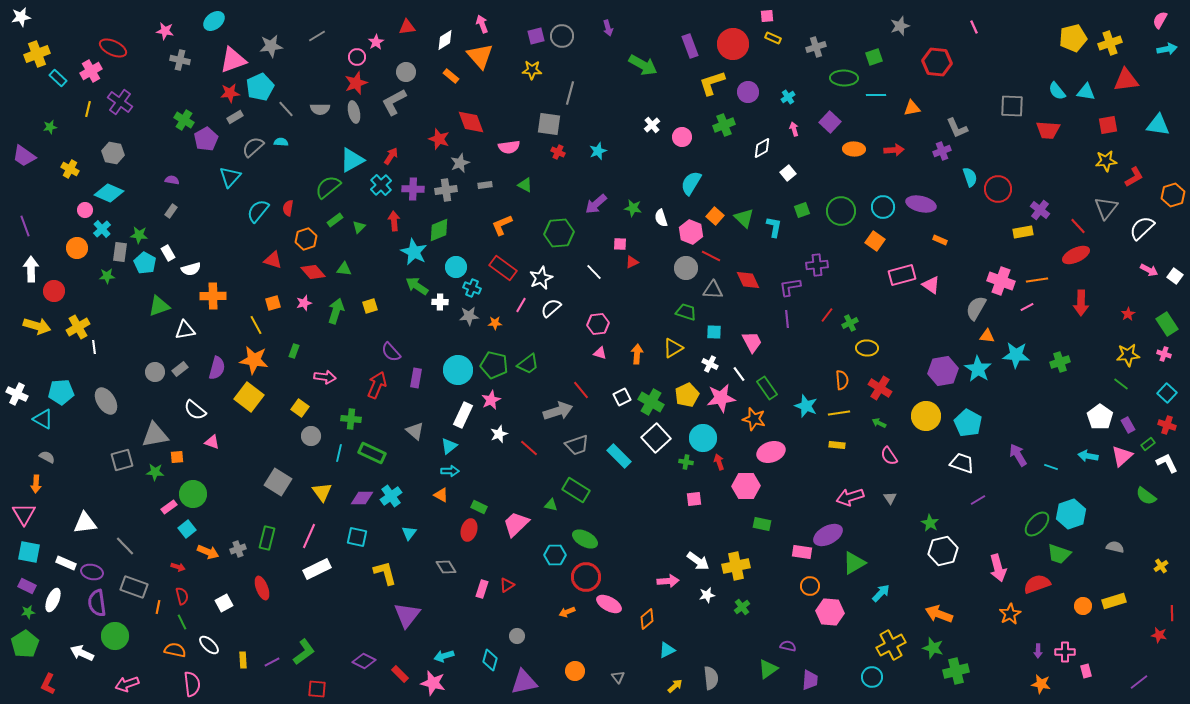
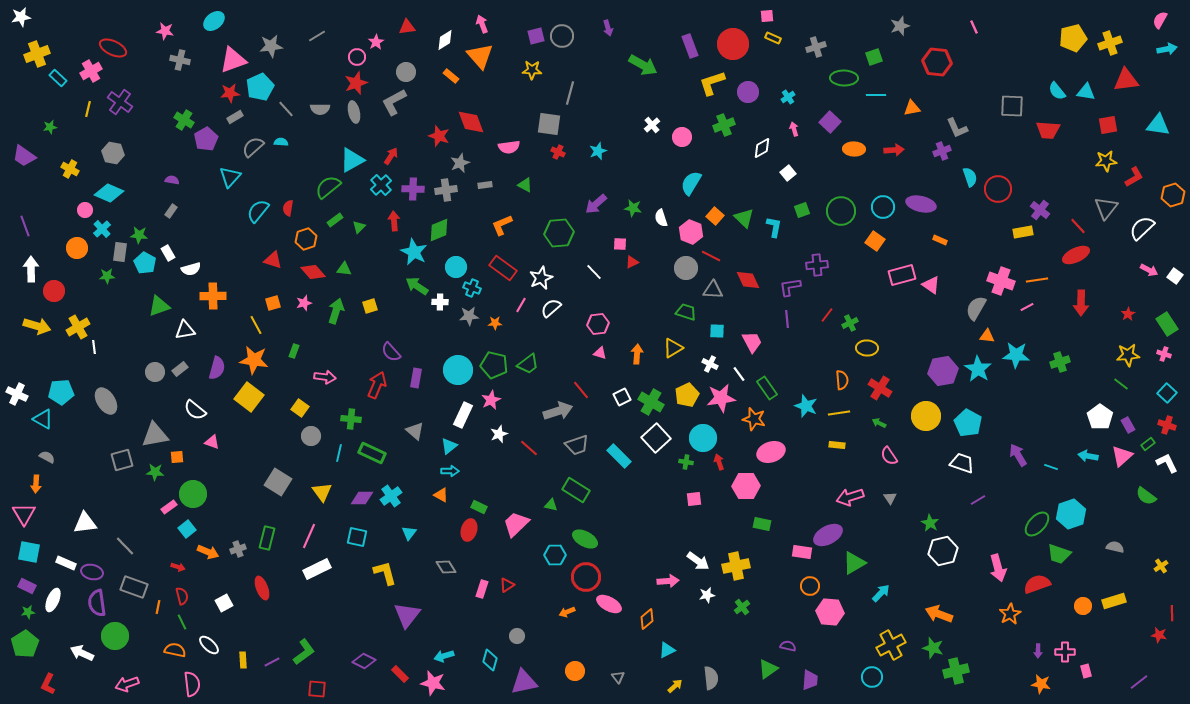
red star at (439, 139): moved 3 px up
cyan square at (714, 332): moved 3 px right, 1 px up
